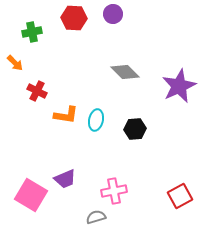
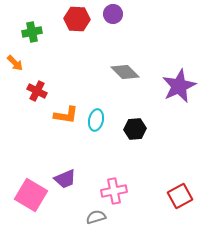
red hexagon: moved 3 px right, 1 px down
